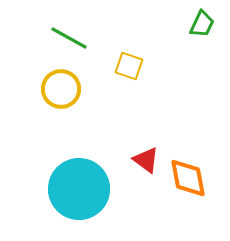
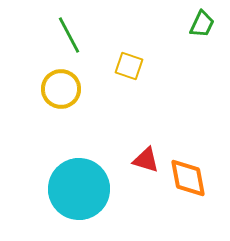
green line: moved 3 px up; rotated 33 degrees clockwise
red triangle: rotated 20 degrees counterclockwise
